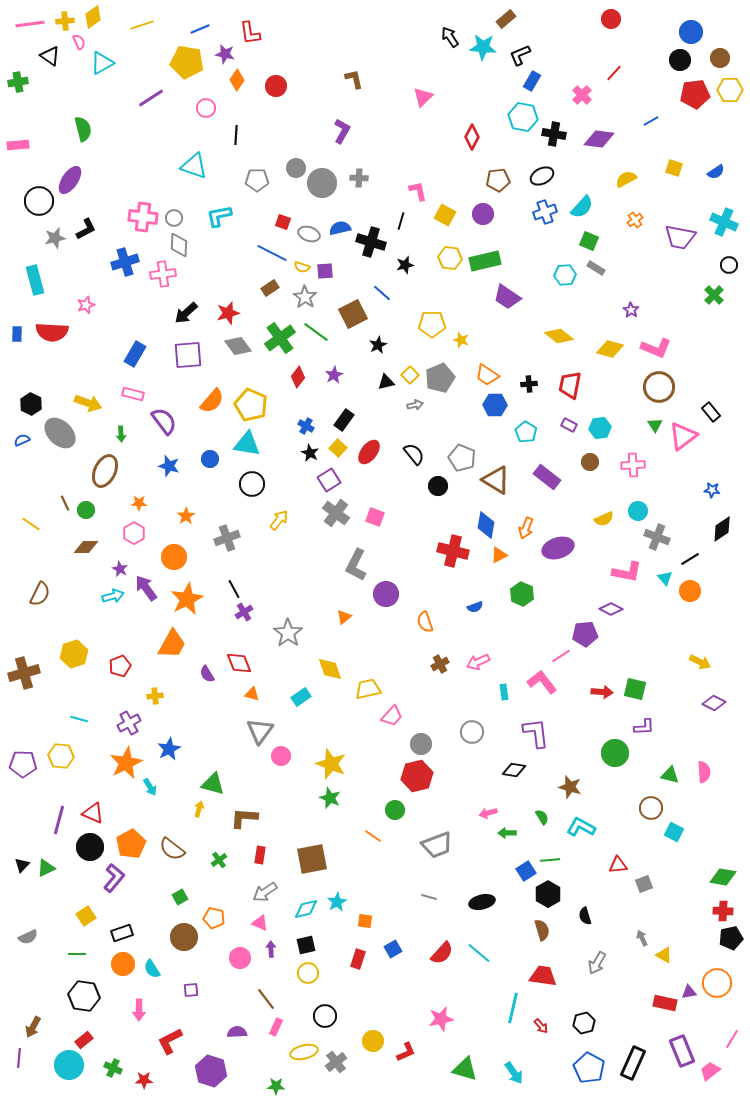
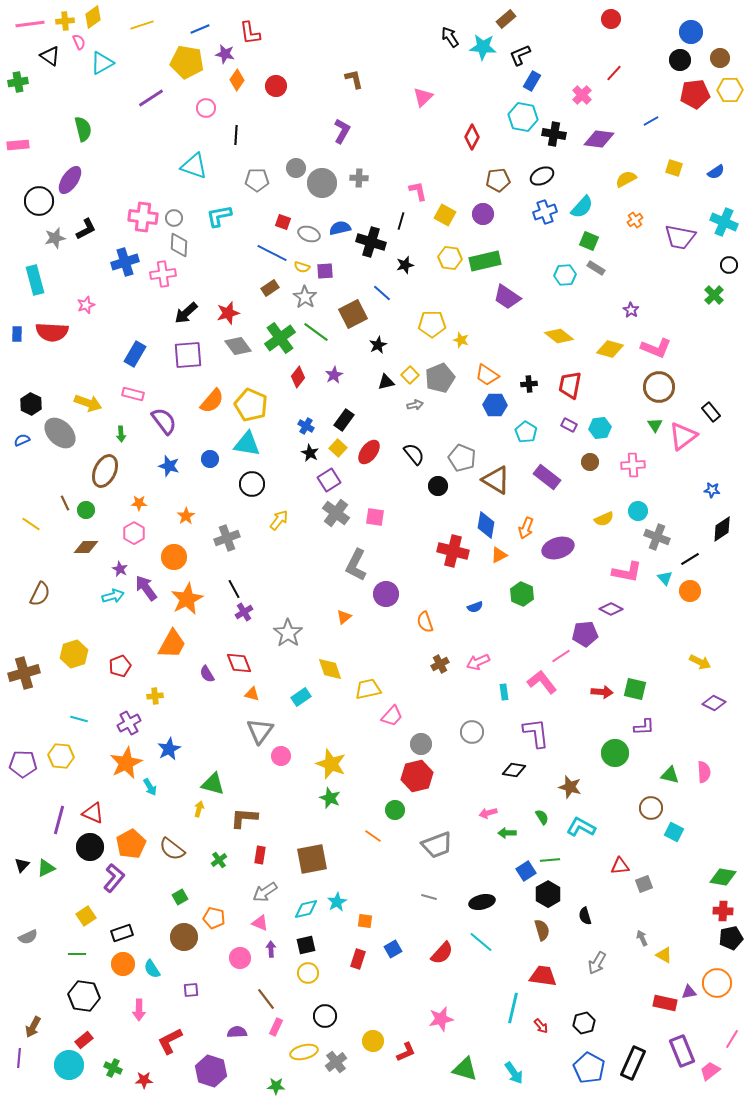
pink square at (375, 517): rotated 12 degrees counterclockwise
red triangle at (618, 865): moved 2 px right, 1 px down
cyan line at (479, 953): moved 2 px right, 11 px up
